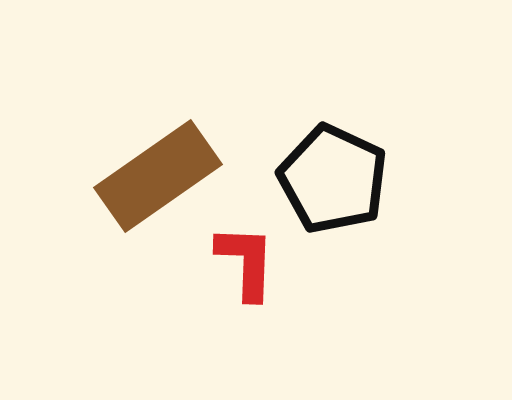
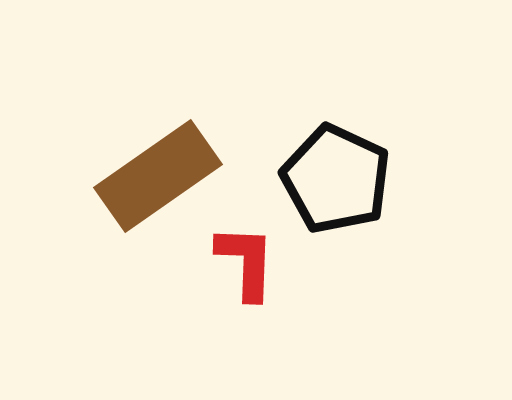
black pentagon: moved 3 px right
